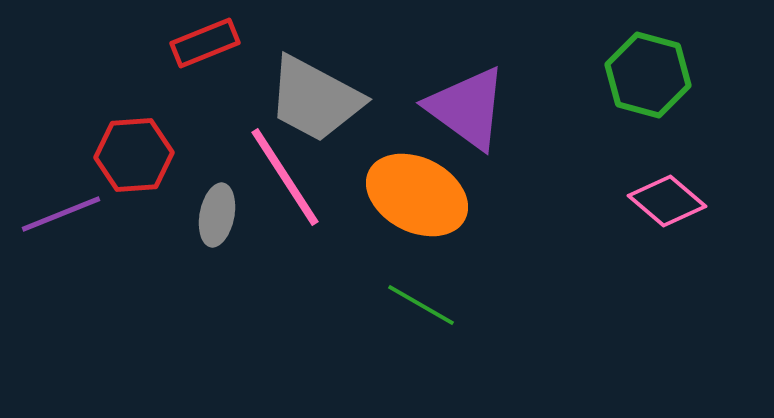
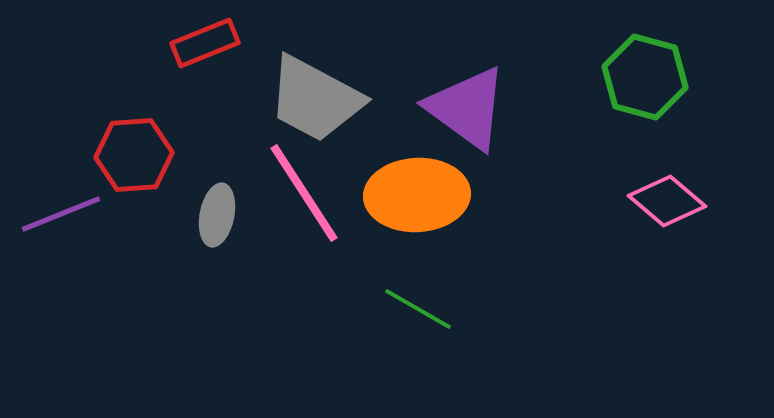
green hexagon: moved 3 px left, 2 px down
pink line: moved 19 px right, 16 px down
orange ellipse: rotated 30 degrees counterclockwise
green line: moved 3 px left, 4 px down
